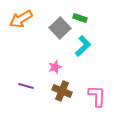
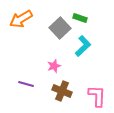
pink star: moved 1 px left, 1 px up
purple line: moved 2 px up
